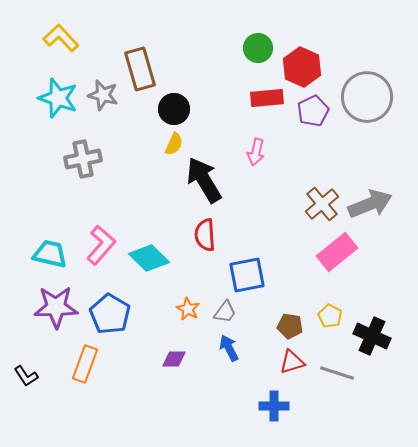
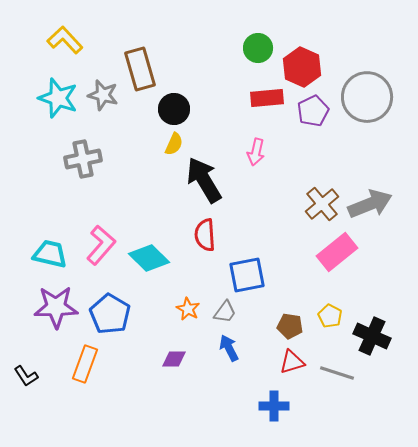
yellow L-shape: moved 4 px right, 2 px down
